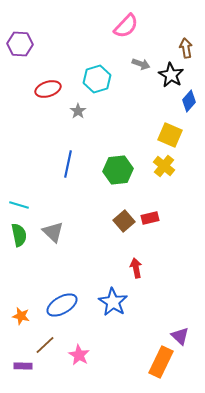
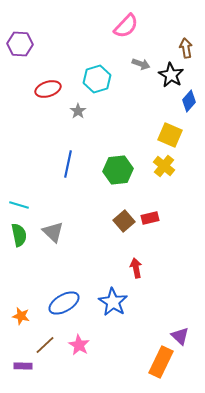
blue ellipse: moved 2 px right, 2 px up
pink star: moved 10 px up
